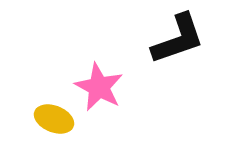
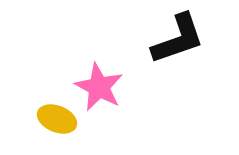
yellow ellipse: moved 3 px right
